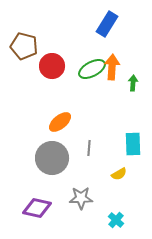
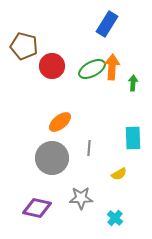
cyan rectangle: moved 6 px up
cyan cross: moved 1 px left, 2 px up
